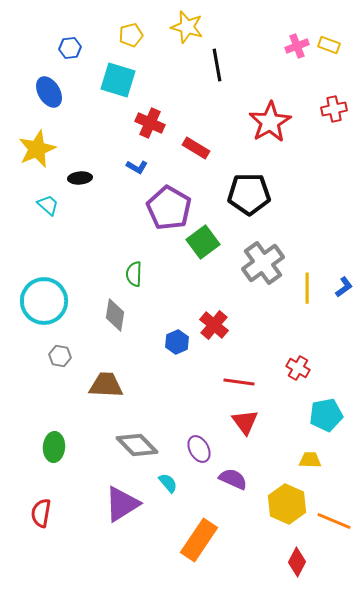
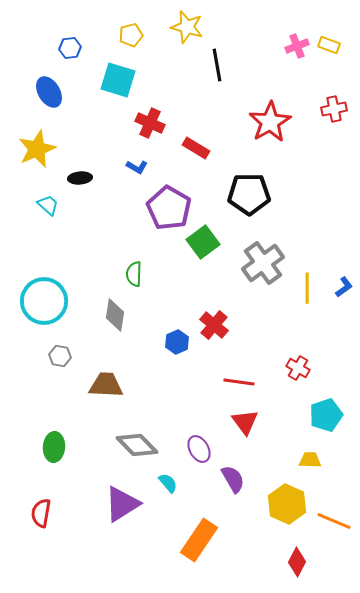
cyan pentagon at (326, 415): rotated 8 degrees counterclockwise
purple semicircle at (233, 479): rotated 36 degrees clockwise
